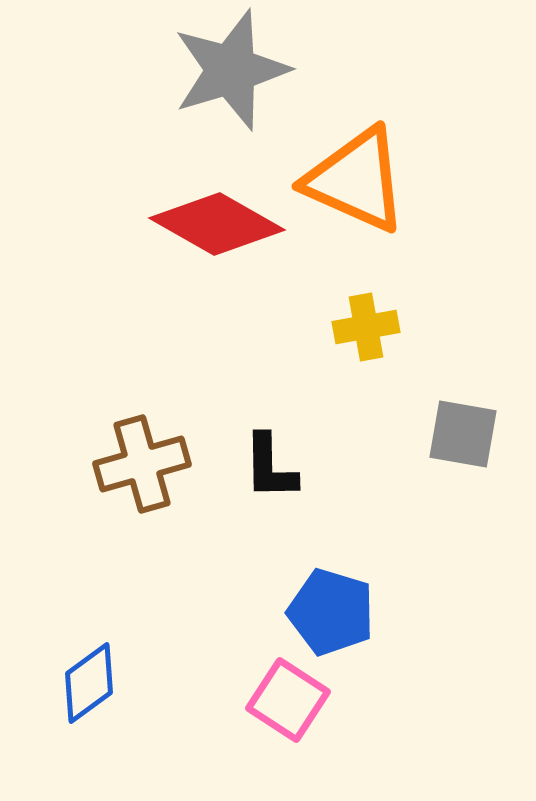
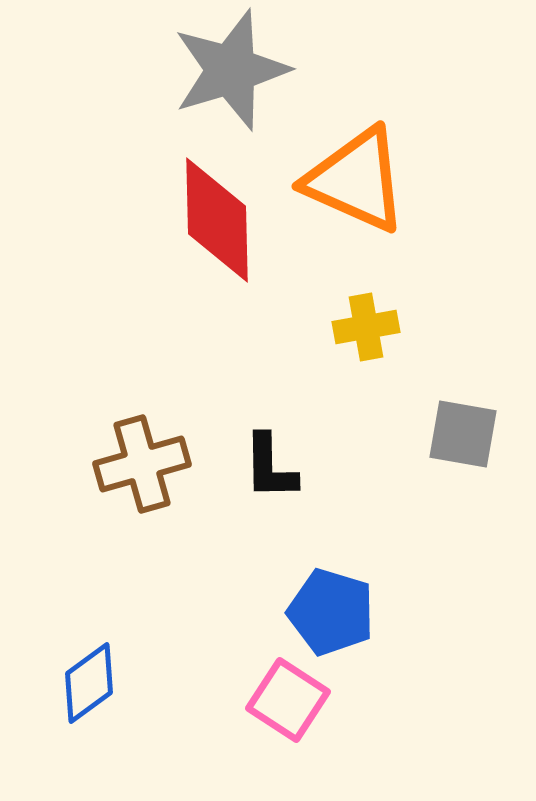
red diamond: moved 4 px up; rotated 59 degrees clockwise
